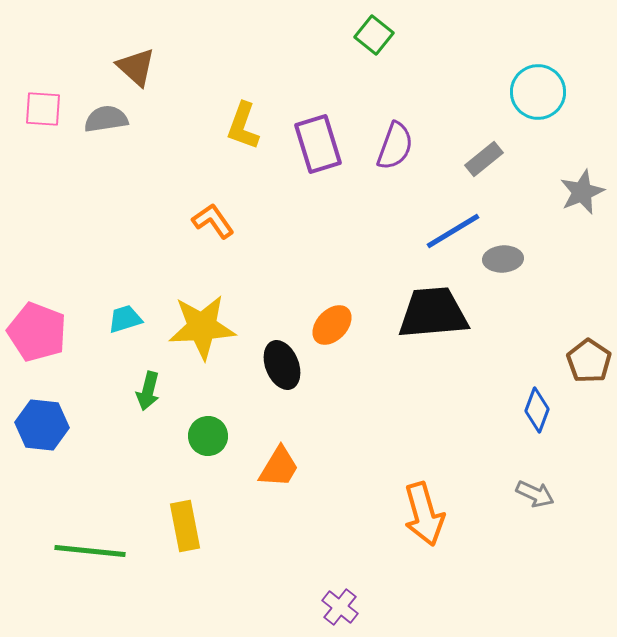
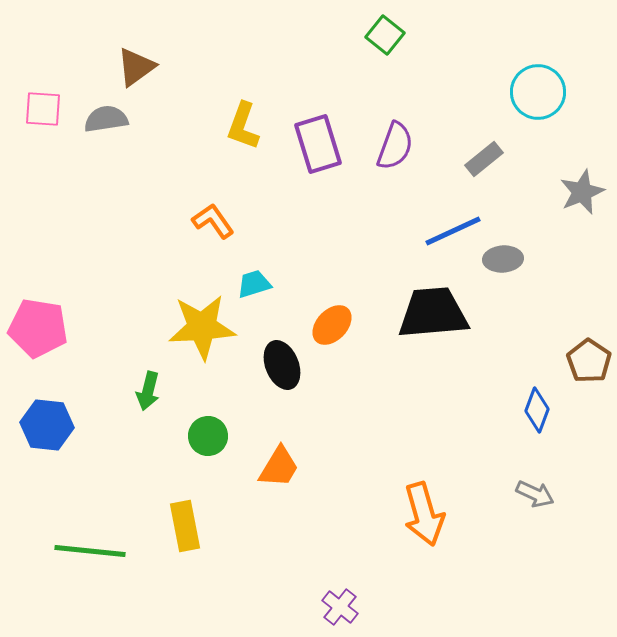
green square: moved 11 px right
brown triangle: rotated 42 degrees clockwise
blue line: rotated 6 degrees clockwise
cyan trapezoid: moved 129 px right, 35 px up
pink pentagon: moved 1 px right, 4 px up; rotated 12 degrees counterclockwise
blue hexagon: moved 5 px right
